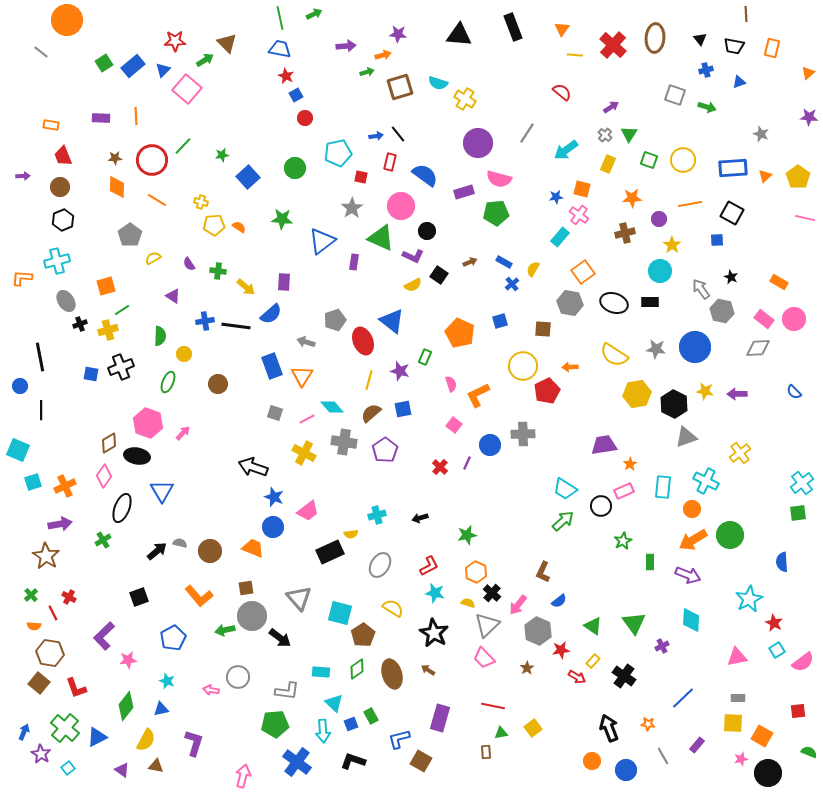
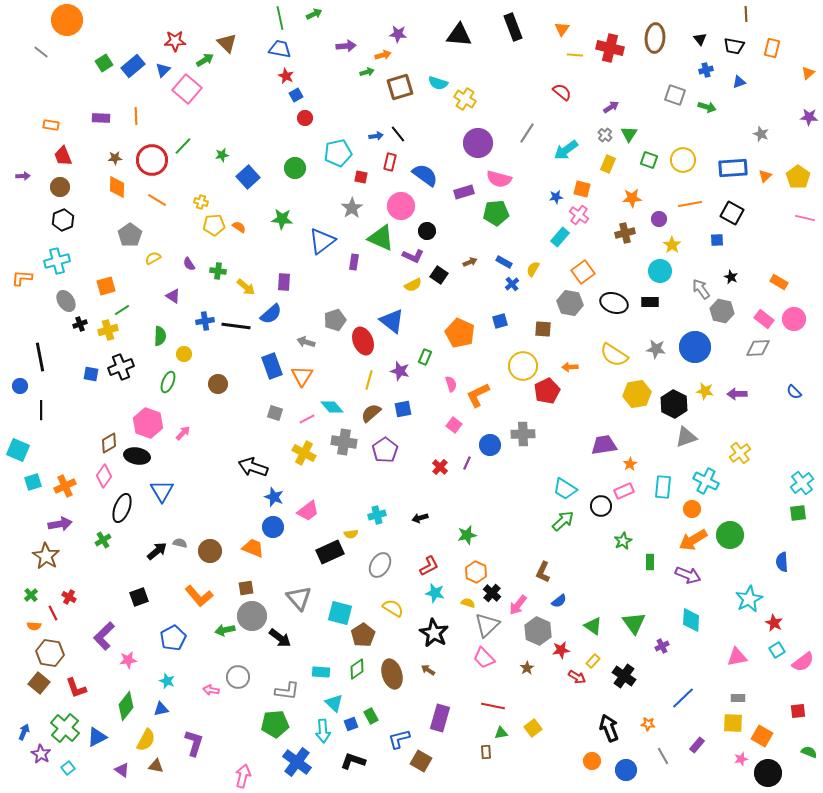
red cross at (613, 45): moved 3 px left, 3 px down; rotated 28 degrees counterclockwise
